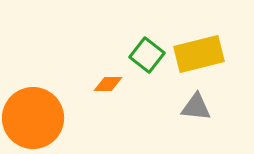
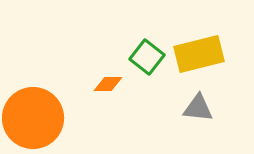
green square: moved 2 px down
gray triangle: moved 2 px right, 1 px down
